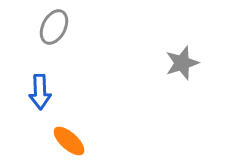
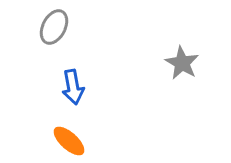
gray star: rotated 24 degrees counterclockwise
blue arrow: moved 33 px right, 5 px up; rotated 8 degrees counterclockwise
